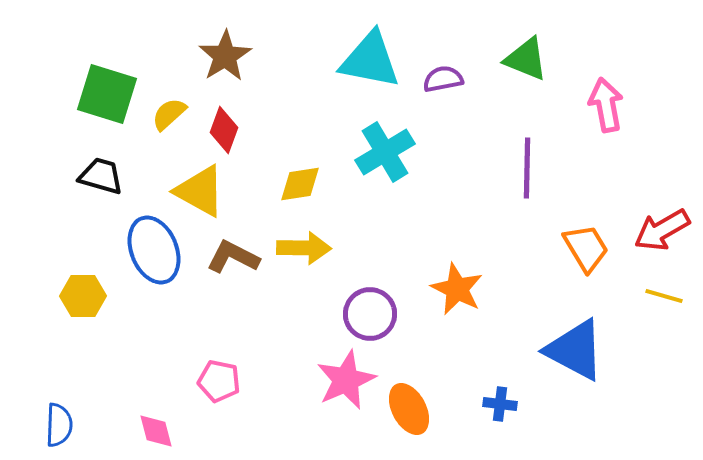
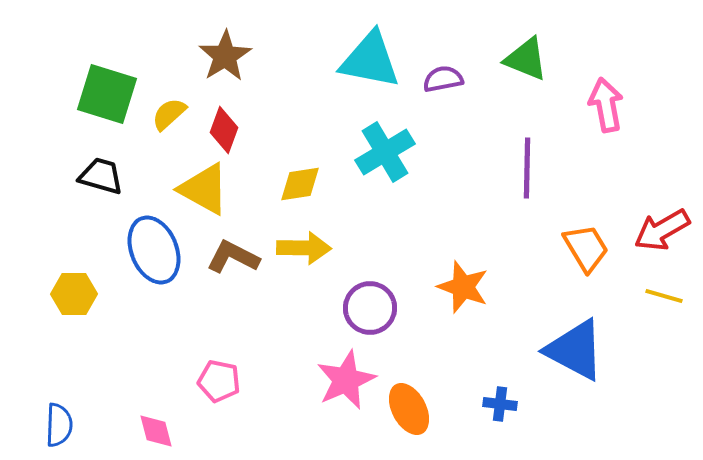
yellow triangle: moved 4 px right, 2 px up
orange star: moved 6 px right, 2 px up; rotated 6 degrees counterclockwise
yellow hexagon: moved 9 px left, 2 px up
purple circle: moved 6 px up
